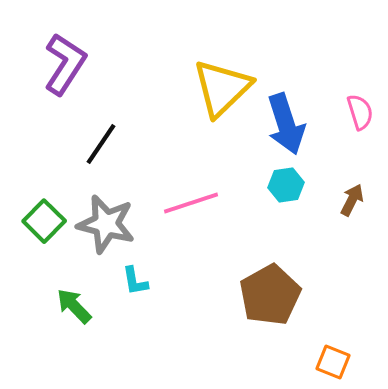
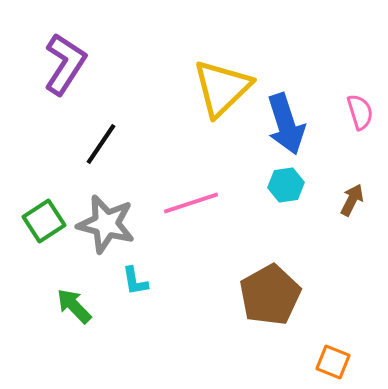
green square: rotated 12 degrees clockwise
